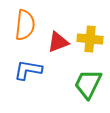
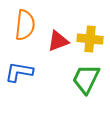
red triangle: moved 1 px up
blue L-shape: moved 9 px left, 2 px down
green trapezoid: moved 2 px left, 5 px up
